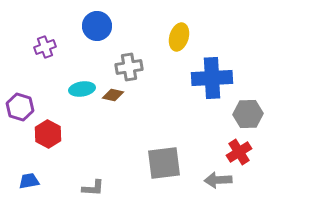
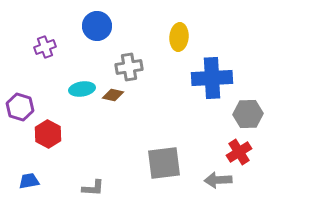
yellow ellipse: rotated 12 degrees counterclockwise
